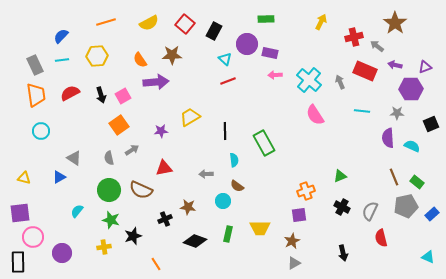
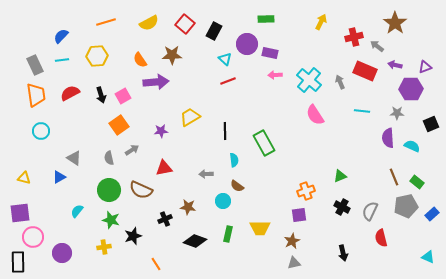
gray triangle at (294, 263): rotated 16 degrees clockwise
